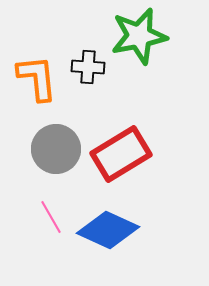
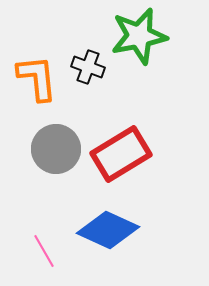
black cross: rotated 16 degrees clockwise
pink line: moved 7 px left, 34 px down
